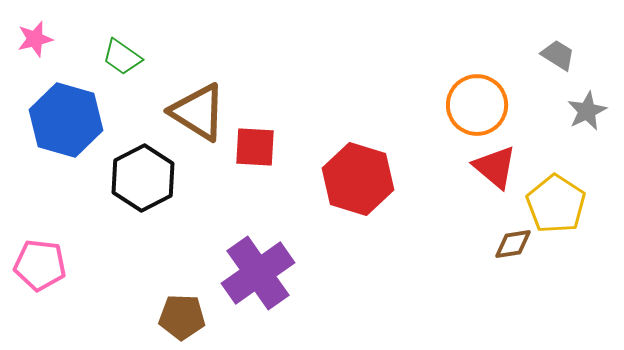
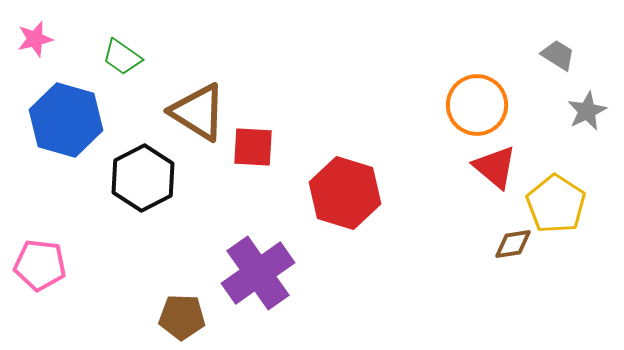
red square: moved 2 px left
red hexagon: moved 13 px left, 14 px down
